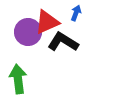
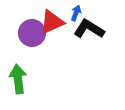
red triangle: moved 5 px right
purple circle: moved 4 px right, 1 px down
black L-shape: moved 26 px right, 13 px up
